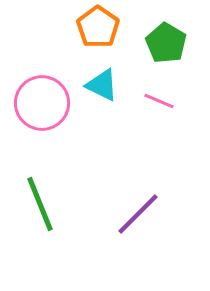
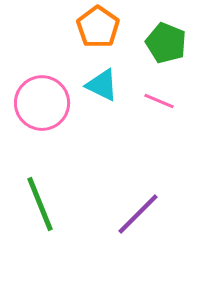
green pentagon: rotated 9 degrees counterclockwise
